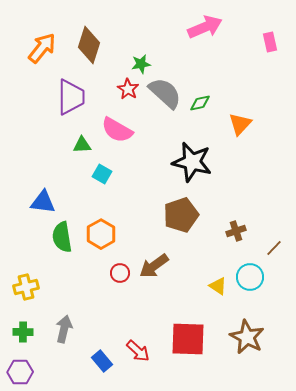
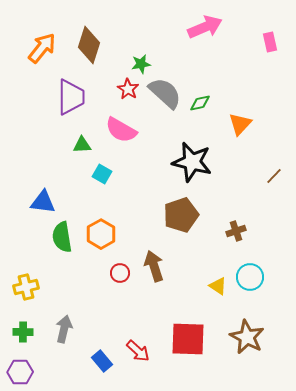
pink semicircle: moved 4 px right
brown line: moved 72 px up
brown arrow: rotated 108 degrees clockwise
